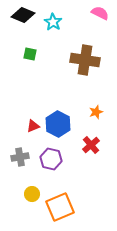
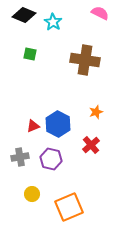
black diamond: moved 1 px right
orange square: moved 9 px right
